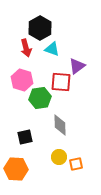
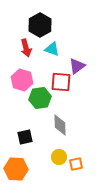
black hexagon: moved 3 px up
